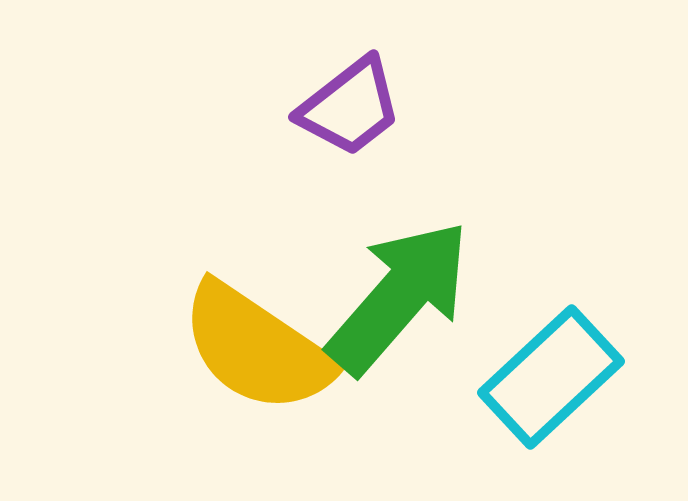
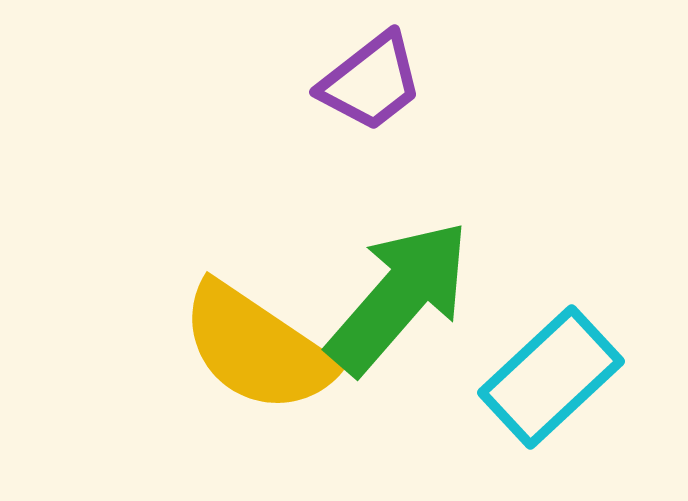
purple trapezoid: moved 21 px right, 25 px up
